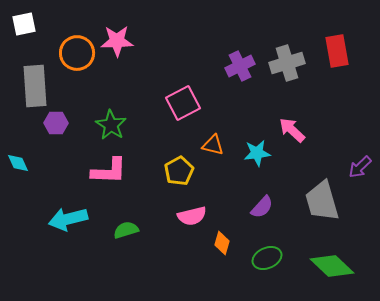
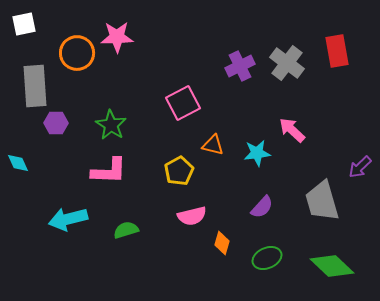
pink star: moved 4 px up
gray cross: rotated 36 degrees counterclockwise
